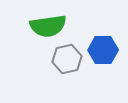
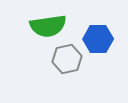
blue hexagon: moved 5 px left, 11 px up
